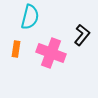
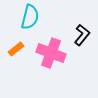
orange rectangle: rotated 42 degrees clockwise
